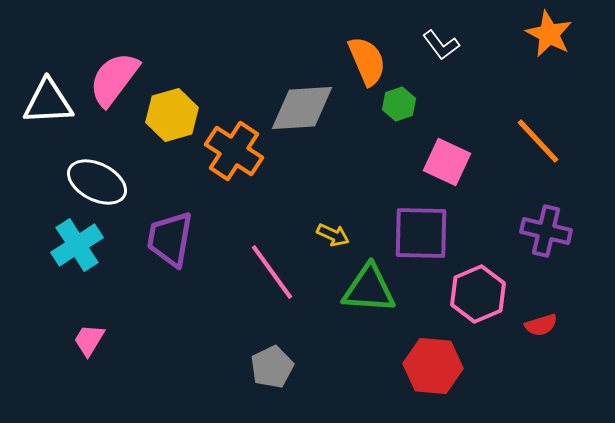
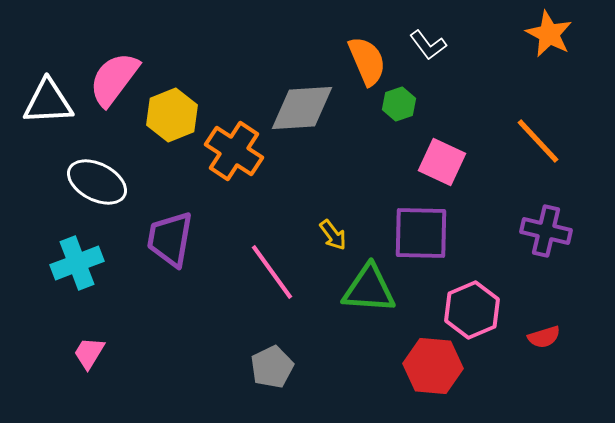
white L-shape: moved 13 px left
yellow hexagon: rotated 6 degrees counterclockwise
pink square: moved 5 px left
yellow arrow: rotated 28 degrees clockwise
cyan cross: moved 18 px down; rotated 12 degrees clockwise
pink hexagon: moved 6 px left, 16 px down
red semicircle: moved 3 px right, 12 px down
pink trapezoid: moved 13 px down
